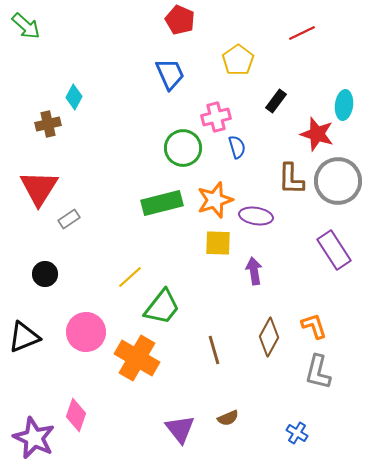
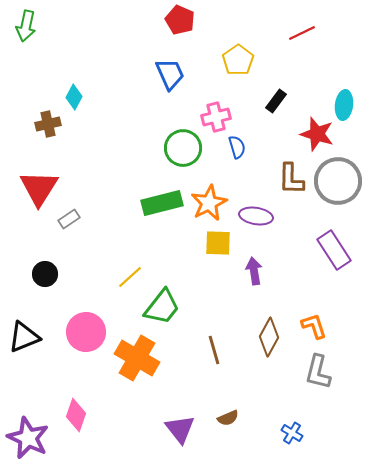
green arrow: rotated 60 degrees clockwise
orange star: moved 6 px left, 3 px down; rotated 9 degrees counterclockwise
blue cross: moved 5 px left
purple star: moved 6 px left
